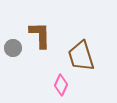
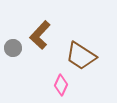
brown L-shape: rotated 136 degrees counterclockwise
brown trapezoid: rotated 40 degrees counterclockwise
